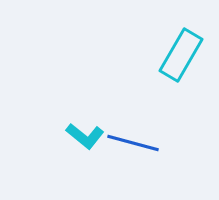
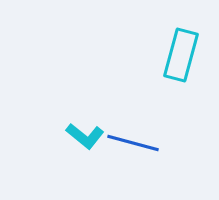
cyan rectangle: rotated 15 degrees counterclockwise
